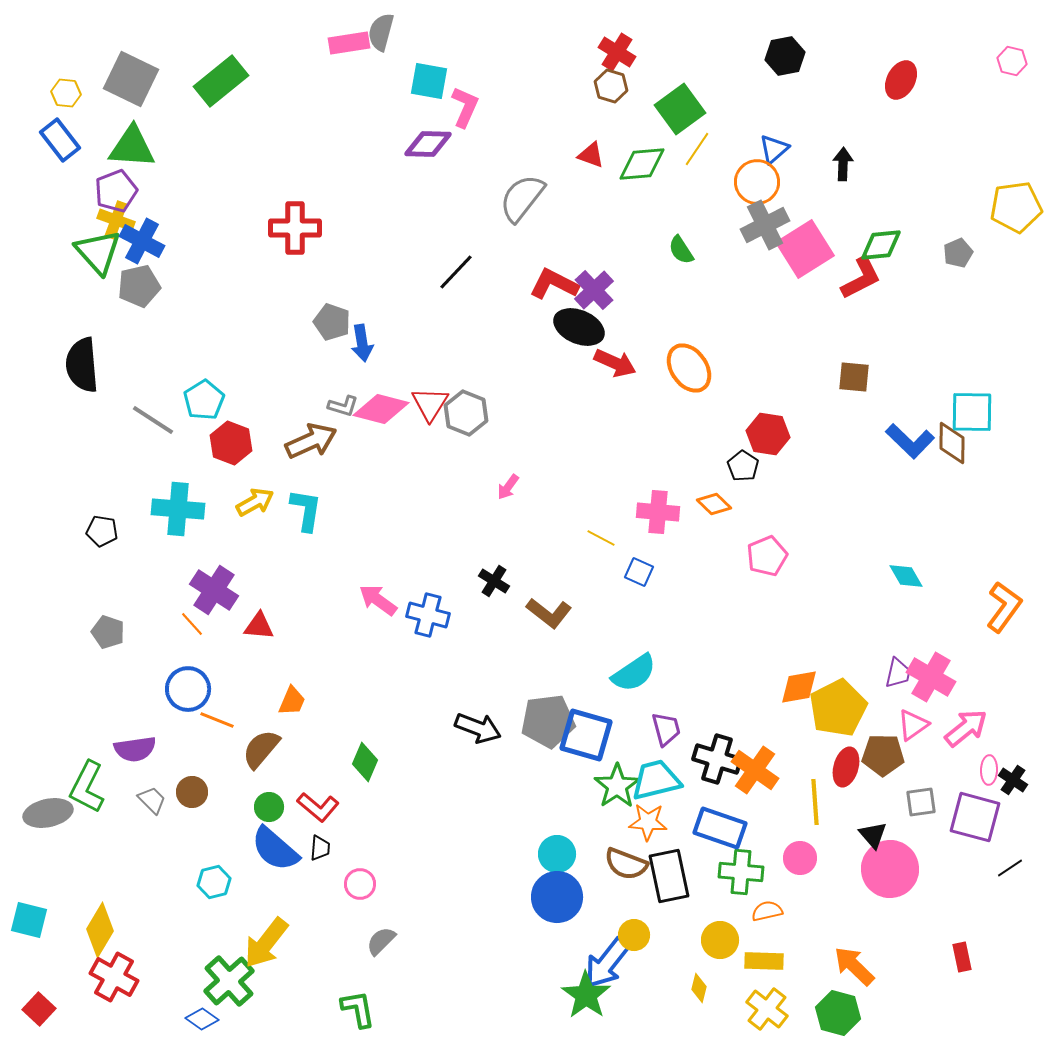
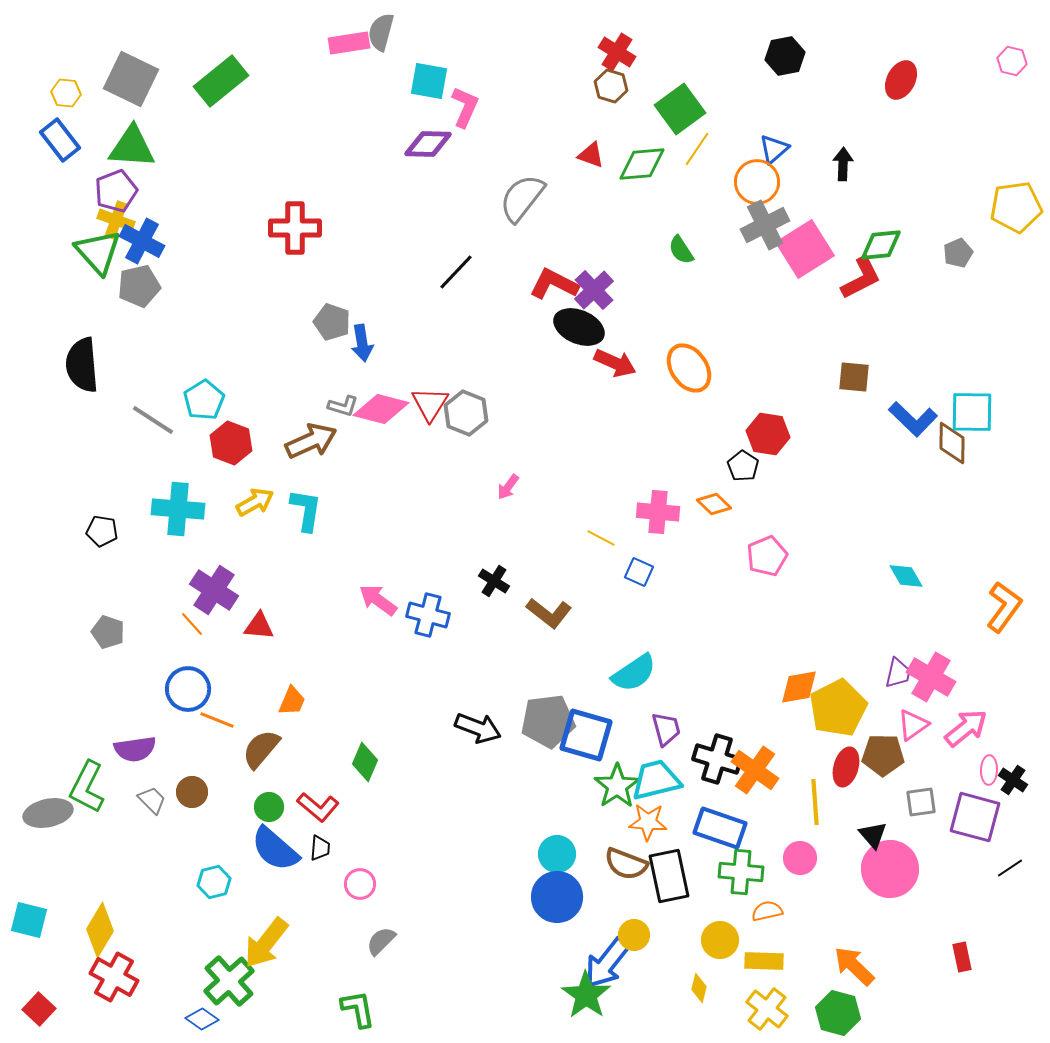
blue L-shape at (910, 441): moved 3 px right, 22 px up
